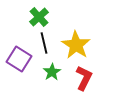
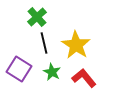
green cross: moved 2 px left
purple square: moved 10 px down
green star: rotated 12 degrees counterclockwise
red L-shape: rotated 65 degrees counterclockwise
